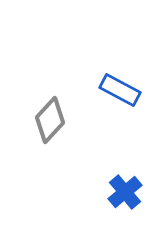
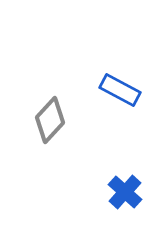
blue cross: rotated 8 degrees counterclockwise
